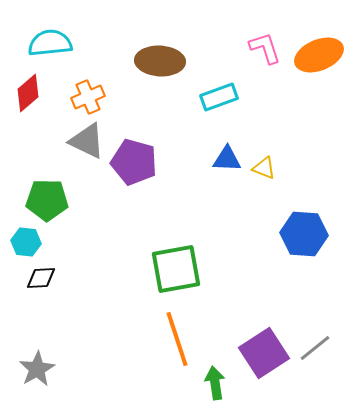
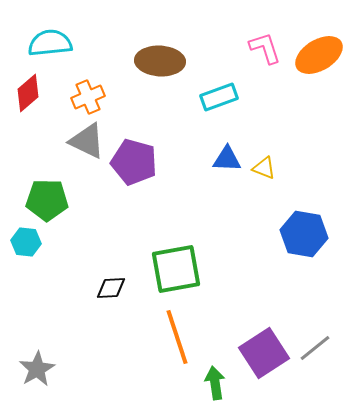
orange ellipse: rotated 9 degrees counterclockwise
blue hexagon: rotated 6 degrees clockwise
black diamond: moved 70 px right, 10 px down
orange line: moved 2 px up
